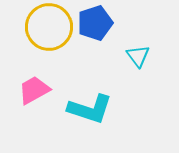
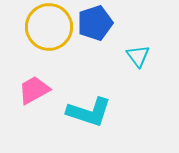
cyan L-shape: moved 1 px left, 3 px down
